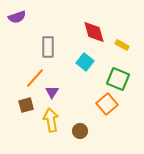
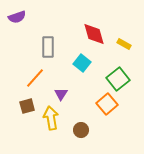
red diamond: moved 2 px down
yellow rectangle: moved 2 px right, 1 px up
cyan square: moved 3 px left, 1 px down
green square: rotated 30 degrees clockwise
purple triangle: moved 9 px right, 2 px down
brown square: moved 1 px right, 1 px down
yellow arrow: moved 2 px up
brown circle: moved 1 px right, 1 px up
